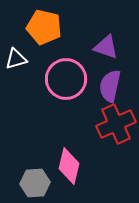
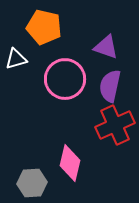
pink circle: moved 1 px left
red cross: moved 1 px left, 1 px down
pink diamond: moved 1 px right, 3 px up
gray hexagon: moved 3 px left
